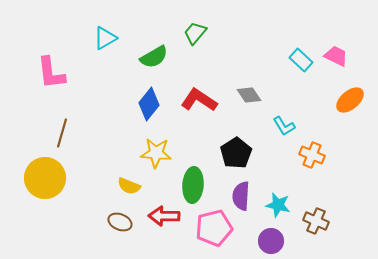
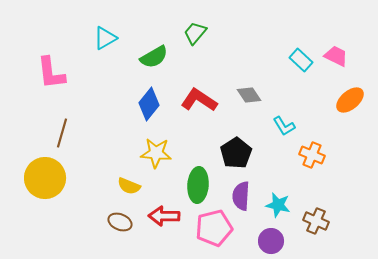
green ellipse: moved 5 px right
